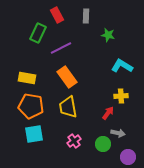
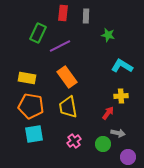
red rectangle: moved 6 px right, 2 px up; rotated 35 degrees clockwise
purple line: moved 1 px left, 2 px up
